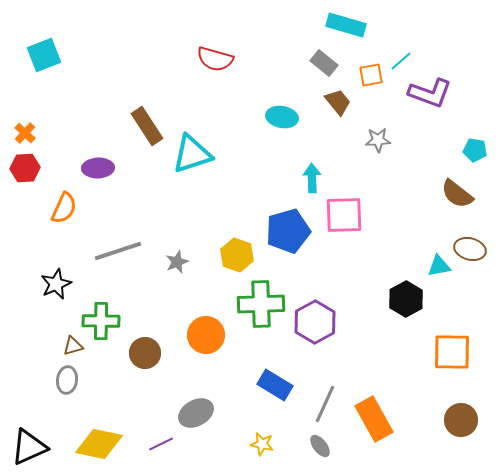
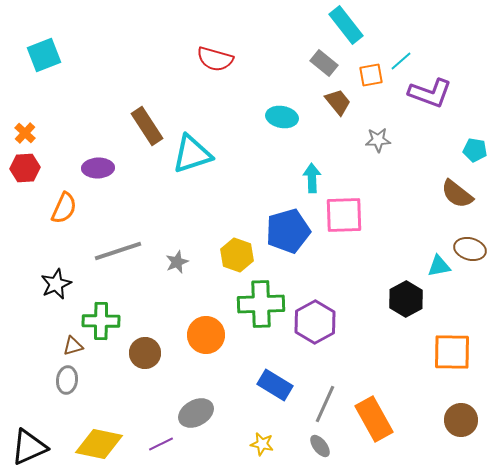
cyan rectangle at (346, 25): rotated 36 degrees clockwise
